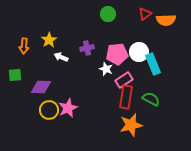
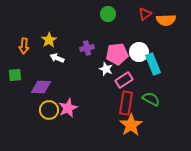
white arrow: moved 4 px left, 1 px down
red rectangle: moved 6 px down
orange star: rotated 20 degrees counterclockwise
